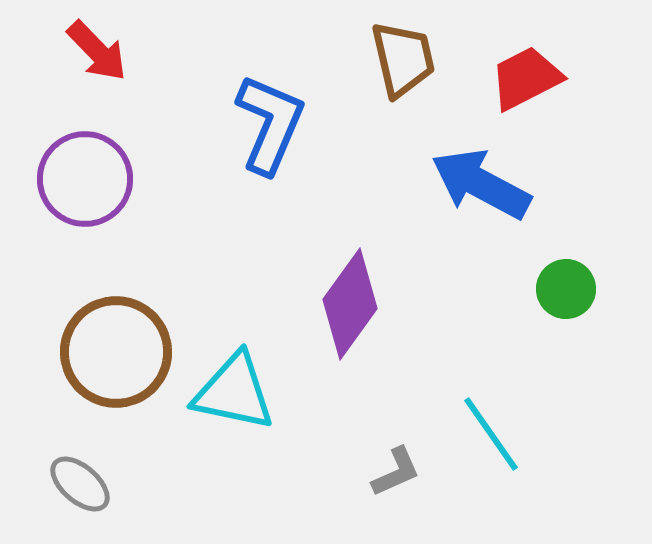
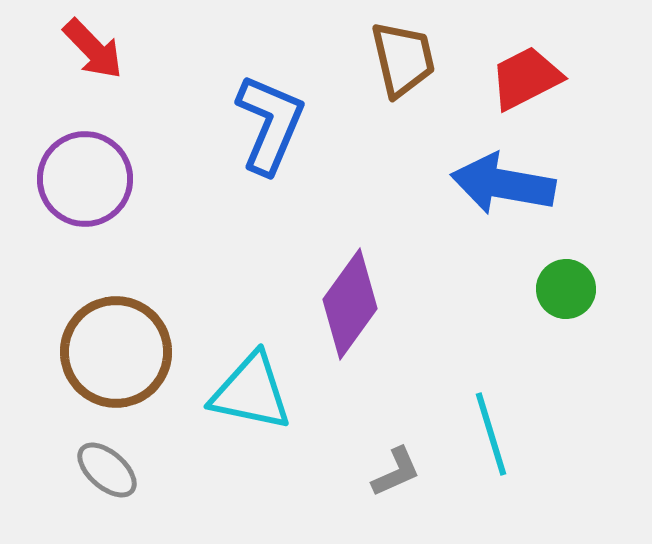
red arrow: moved 4 px left, 2 px up
blue arrow: moved 22 px right; rotated 18 degrees counterclockwise
cyan triangle: moved 17 px right
cyan line: rotated 18 degrees clockwise
gray ellipse: moved 27 px right, 14 px up
